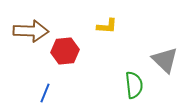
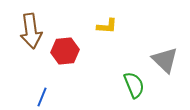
brown arrow: rotated 80 degrees clockwise
green semicircle: rotated 16 degrees counterclockwise
blue line: moved 3 px left, 4 px down
